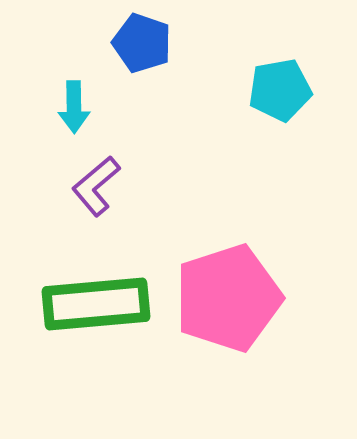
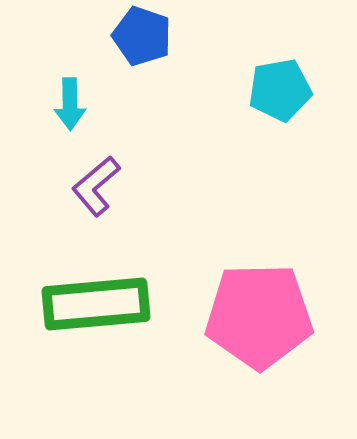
blue pentagon: moved 7 px up
cyan arrow: moved 4 px left, 3 px up
pink pentagon: moved 31 px right, 18 px down; rotated 17 degrees clockwise
